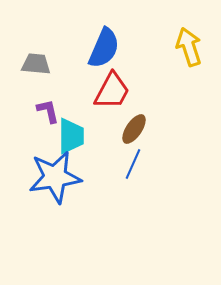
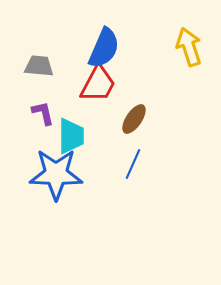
gray trapezoid: moved 3 px right, 2 px down
red trapezoid: moved 14 px left, 7 px up
purple L-shape: moved 5 px left, 2 px down
brown ellipse: moved 10 px up
blue star: moved 1 px right, 3 px up; rotated 10 degrees clockwise
